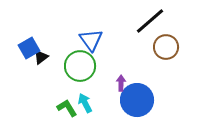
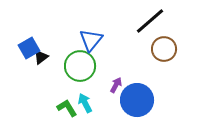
blue triangle: rotated 15 degrees clockwise
brown circle: moved 2 px left, 2 px down
purple arrow: moved 5 px left, 2 px down; rotated 28 degrees clockwise
